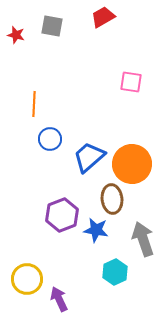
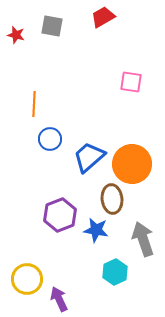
purple hexagon: moved 2 px left
